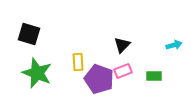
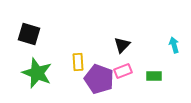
cyan arrow: rotated 91 degrees counterclockwise
